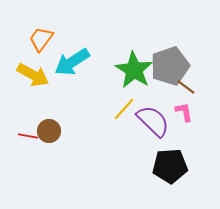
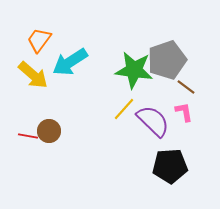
orange trapezoid: moved 2 px left, 1 px down
cyan arrow: moved 2 px left
gray pentagon: moved 3 px left, 6 px up
green star: rotated 24 degrees counterclockwise
yellow arrow: rotated 12 degrees clockwise
